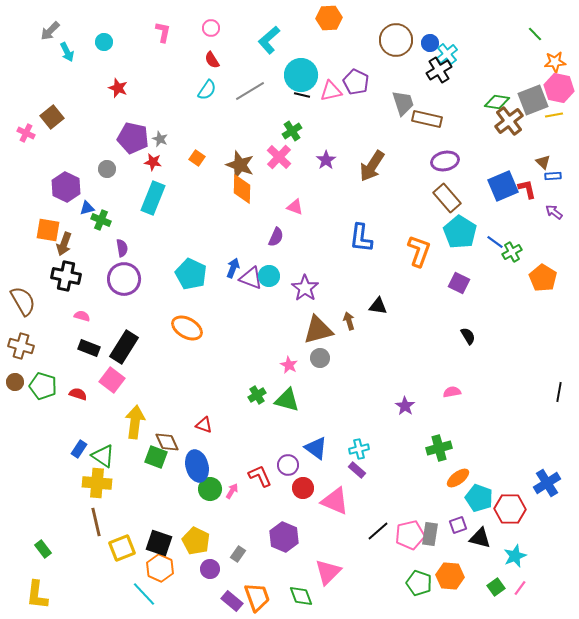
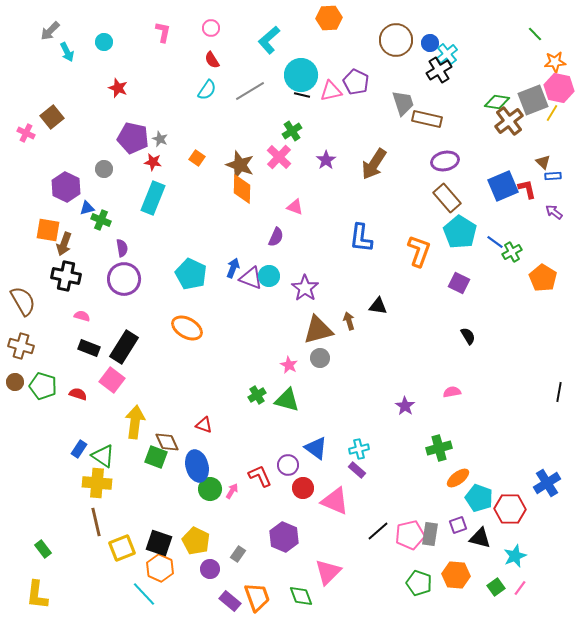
yellow line at (554, 115): moved 2 px left, 2 px up; rotated 48 degrees counterclockwise
brown arrow at (372, 166): moved 2 px right, 2 px up
gray circle at (107, 169): moved 3 px left
orange hexagon at (450, 576): moved 6 px right, 1 px up
purple rectangle at (232, 601): moved 2 px left
